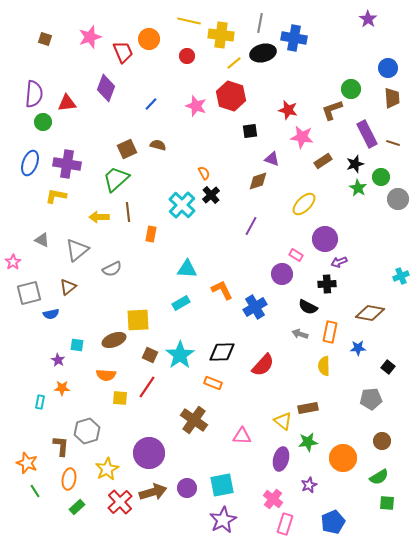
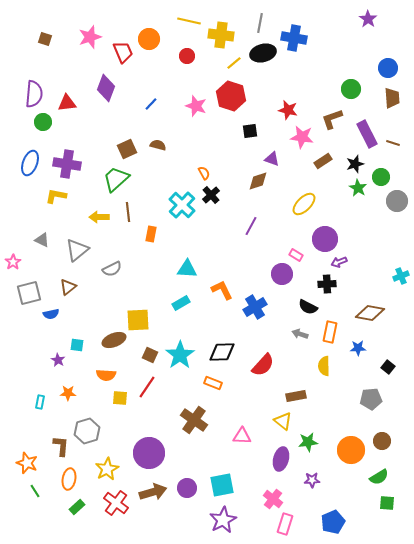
brown L-shape at (332, 110): moved 9 px down
gray circle at (398, 199): moved 1 px left, 2 px down
orange star at (62, 388): moved 6 px right, 5 px down
brown rectangle at (308, 408): moved 12 px left, 12 px up
orange circle at (343, 458): moved 8 px right, 8 px up
purple star at (309, 485): moved 3 px right, 5 px up; rotated 21 degrees clockwise
red cross at (120, 502): moved 4 px left, 1 px down; rotated 10 degrees counterclockwise
